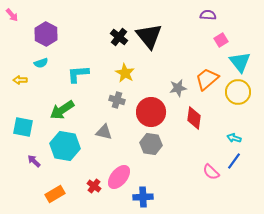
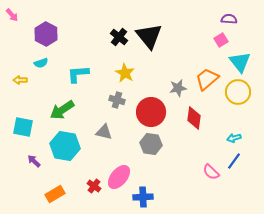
purple semicircle: moved 21 px right, 4 px down
cyan arrow: rotated 32 degrees counterclockwise
